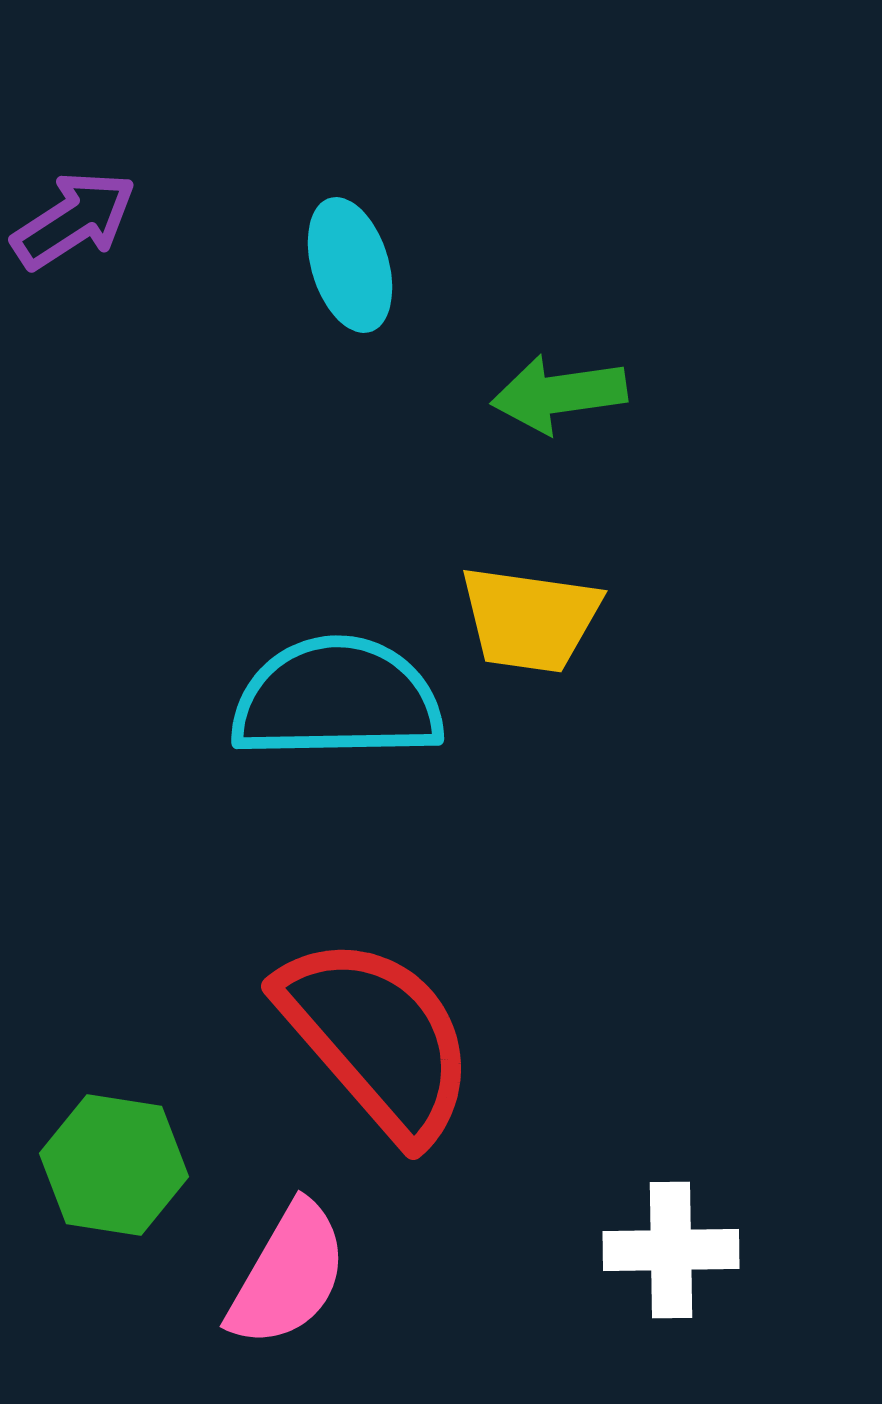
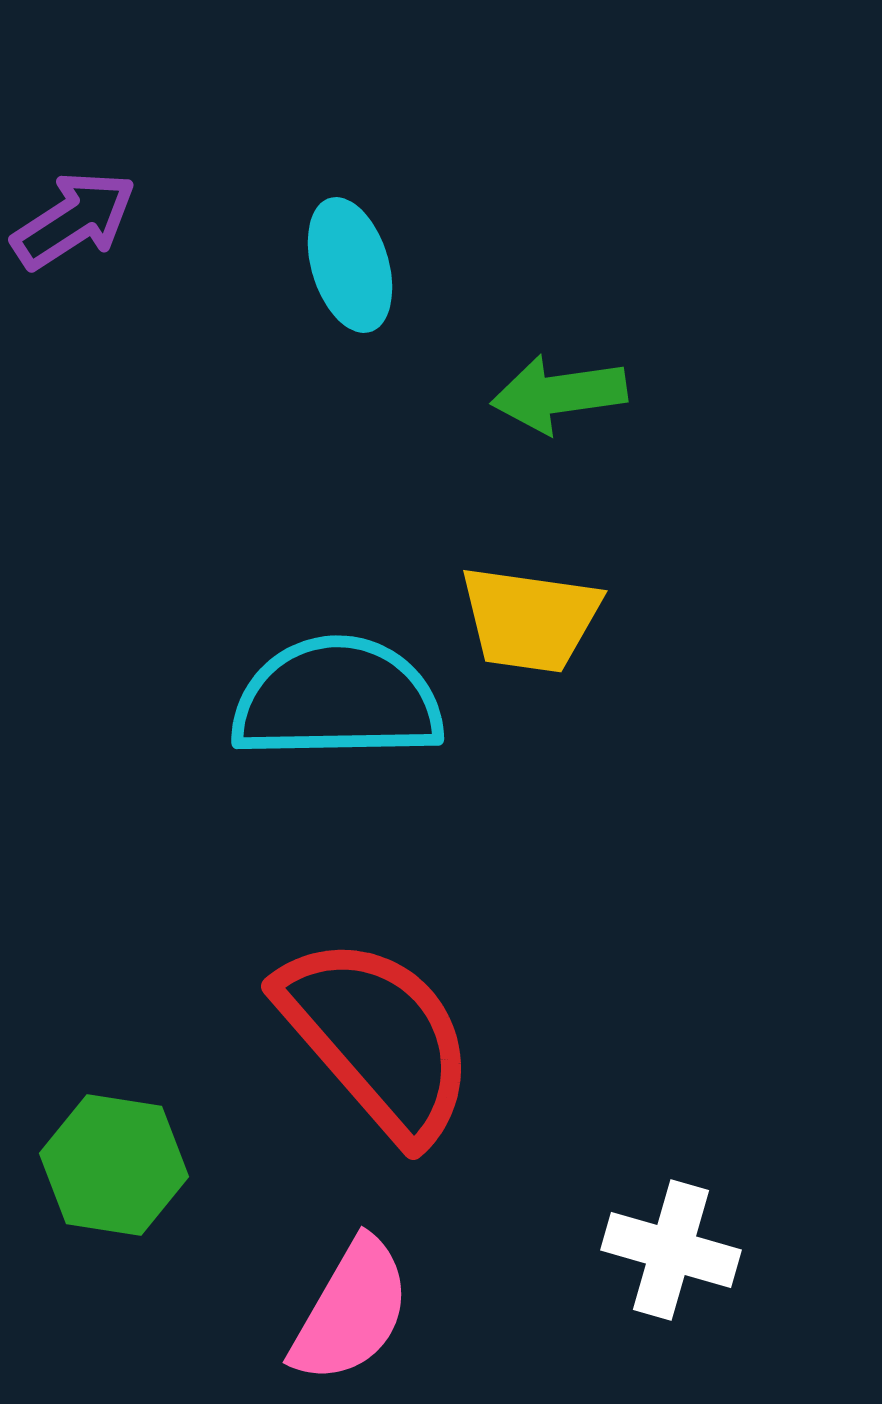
white cross: rotated 17 degrees clockwise
pink semicircle: moved 63 px right, 36 px down
